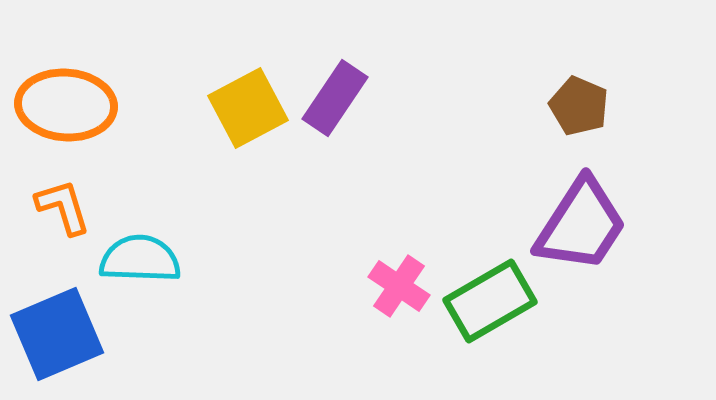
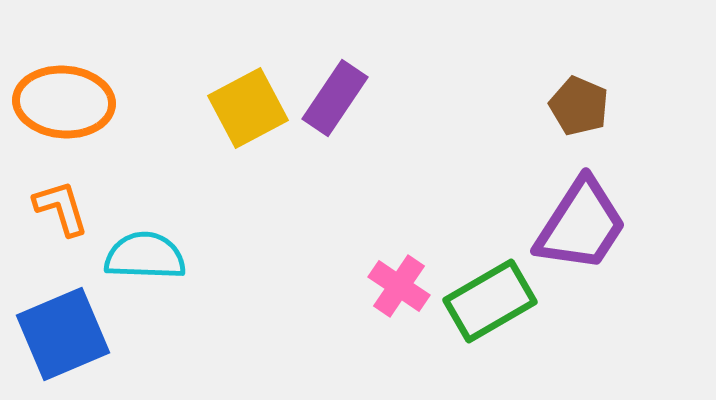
orange ellipse: moved 2 px left, 3 px up
orange L-shape: moved 2 px left, 1 px down
cyan semicircle: moved 5 px right, 3 px up
blue square: moved 6 px right
